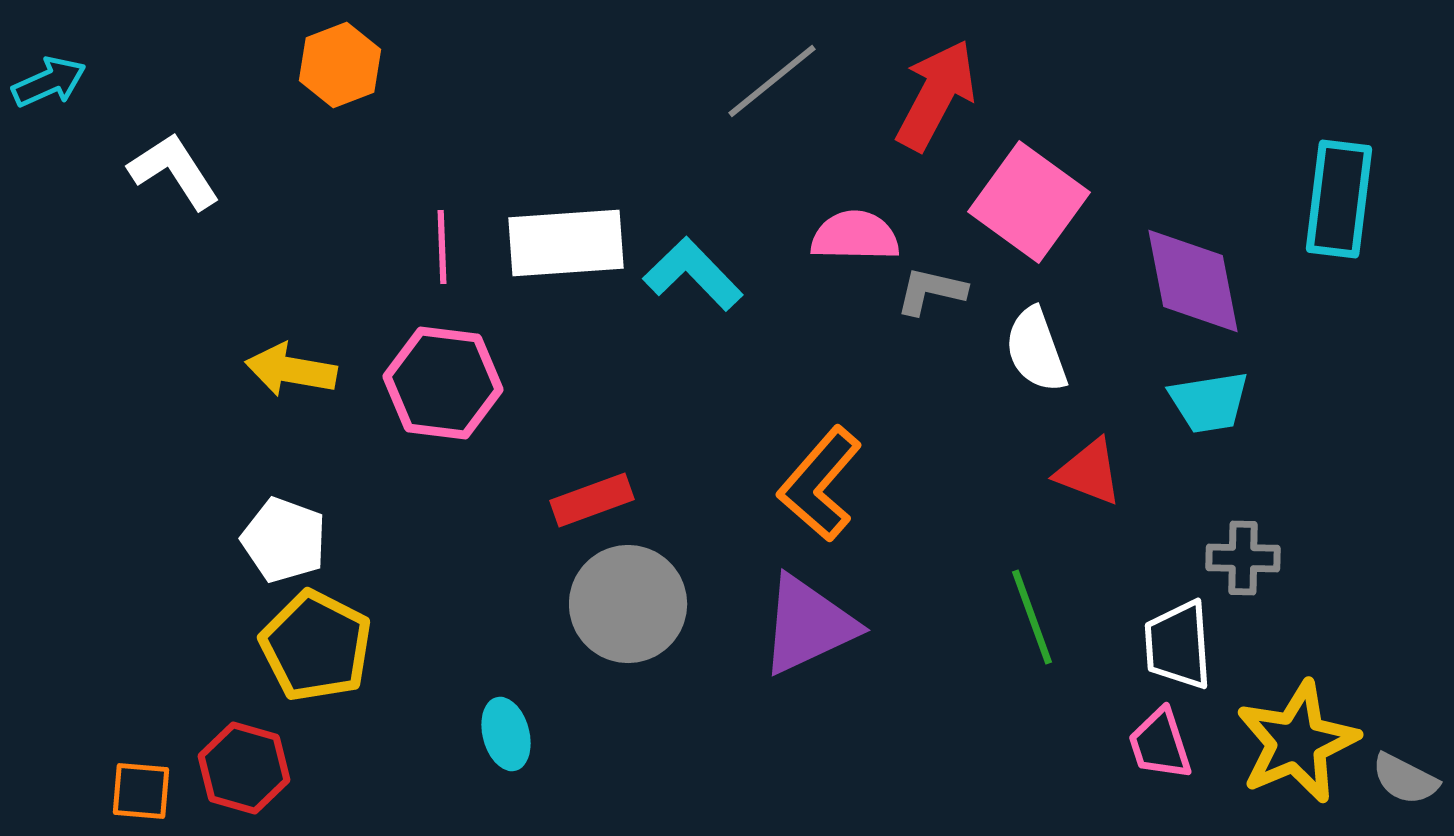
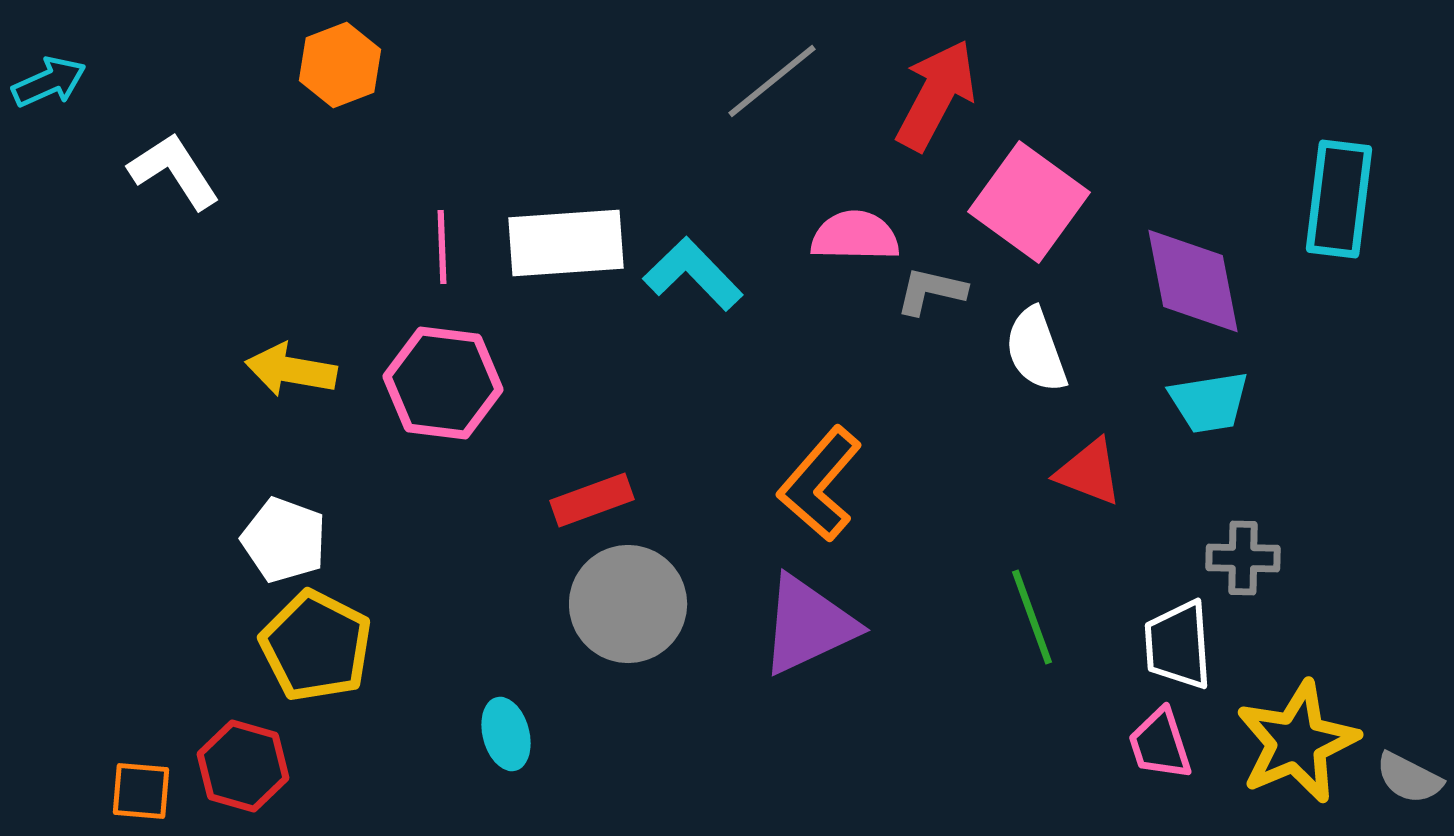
red hexagon: moved 1 px left, 2 px up
gray semicircle: moved 4 px right, 1 px up
